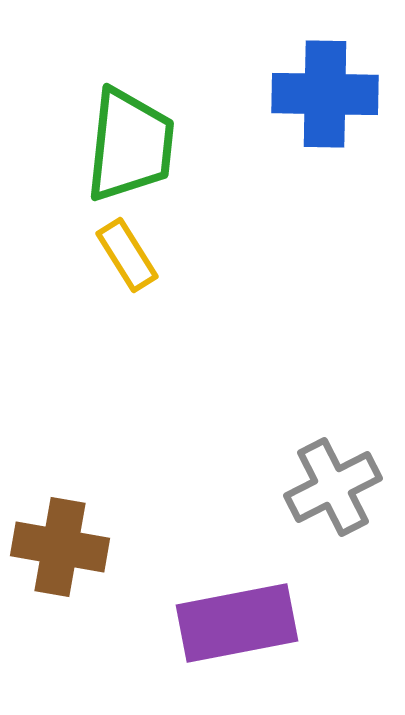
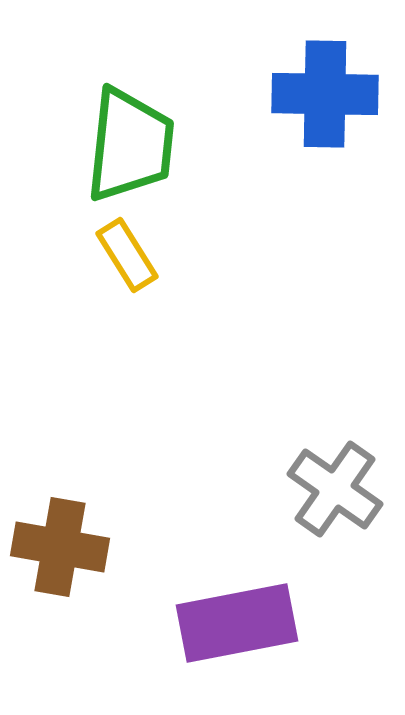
gray cross: moved 2 px right, 2 px down; rotated 28 degrees counterclockwise
